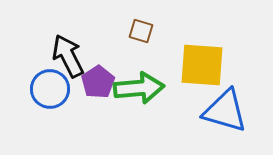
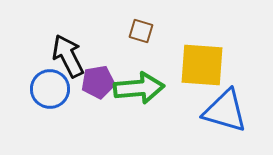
purple pentagon: rotated 24 degrees clockwise
